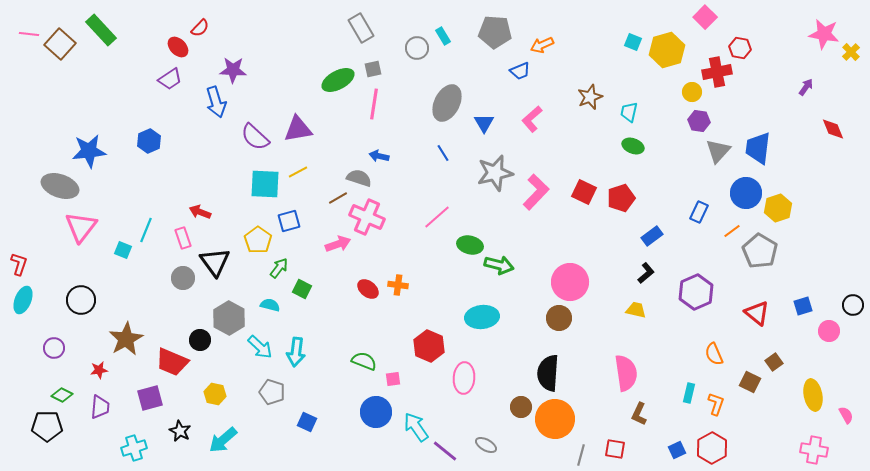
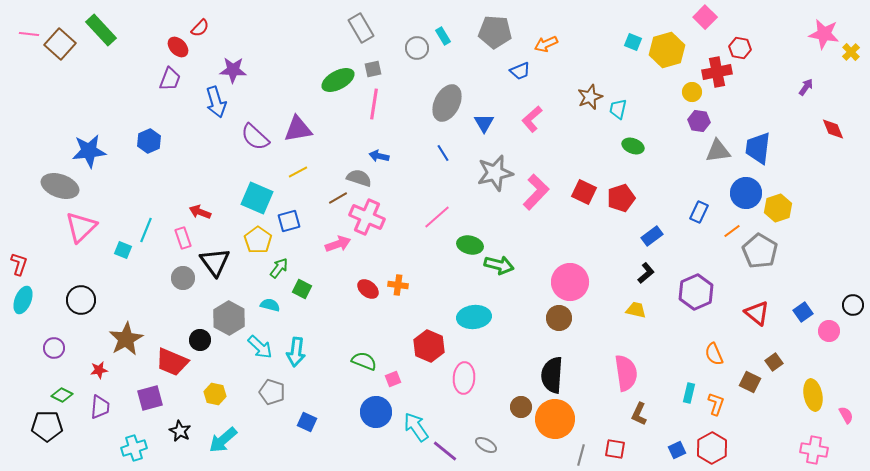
orange arrow at (542, 45): moved 4 px right, 1 px up
purple trapezoid at (170, 79): rotated 35 degrees counterclockwise
cyan trapezoid at (629, 112): moved 11 px left, 3 px up
gray triangle at (718, 151): rotated 40 degrees clockwise
cyan square at (265, 184): moved 8 px left, 14 px down; rotated 20 degrees clockwise
pink triangle at (81, 227): rotated 8 degrees clockwise
blue square at (803, 306): moved 6 px down; rotated 18 degrees counterclockwise
cyan ellipse at (482, 317): moved 8 px left
black semicircle at (548, 373): moved 4 px right, 2 px down
pink square at (393, 379): rotated 14 degrees counterclockwise
